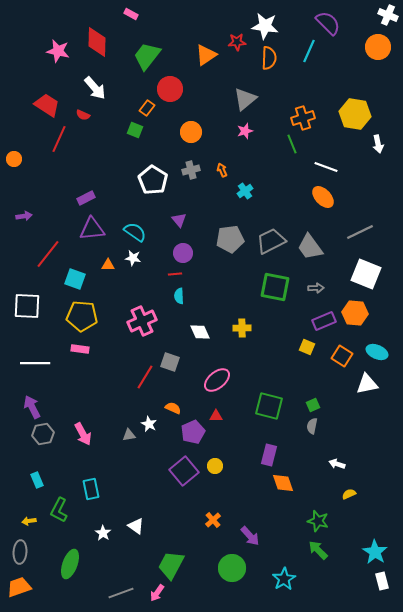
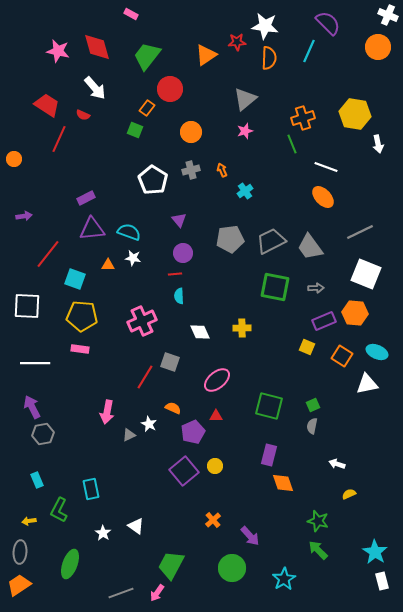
red diamond at (97, 42): moved 5 px down; rotated 16 degrees counterclockwise
cyan semicircle at (135, 232): moved 6 px left; rotated 15 degrees counterclockwise
pink arrow at (83, 434): moved 24 px right, 22 px up; rotated 40 degrees clockwise
gray triangle at (129, 435): rotated 16 degrees counterclockwise
orange trapezoid at (19, 587): moved 2 px up; rotated 15 degrees counterclockwise
